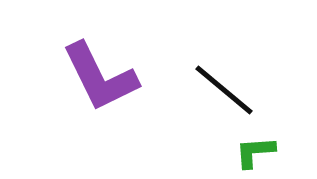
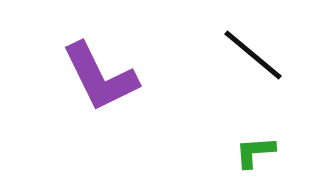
black line: moved 29 px right, 35 px up
